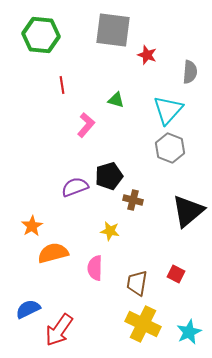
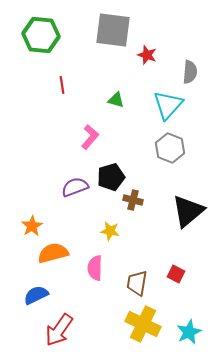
cyan triangle: moved 5 px up
pink L-shape: moved 4 px right, 12 px down
black pentagon: moved 2 px right, 1 px down
blue semicircle: moved 8 px right, 14 px up
